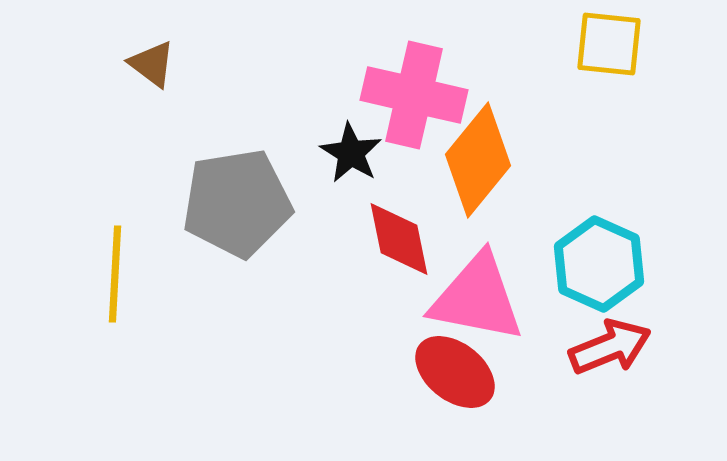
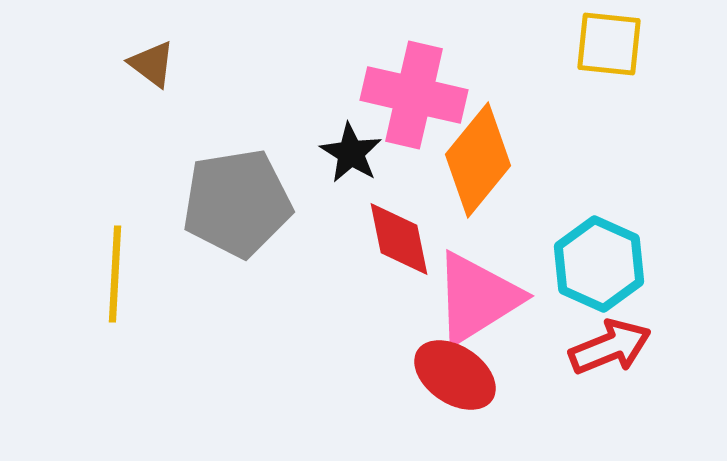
pink triangle: rotated 43 degrees counterclockwise
red ellipse: moved 3 px down; rotated 4 degrees counterclockwise
